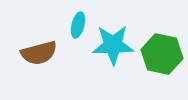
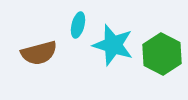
cyan star: rotated 18 degrees clockwise
green hexagon: rotated 15 degrees clockwise
